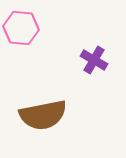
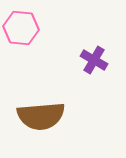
brown semicircle: moved 2 px left, 1 px down; rotated 6 degrees clockwise
